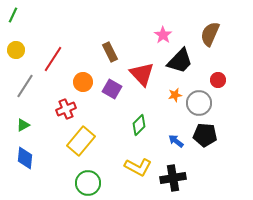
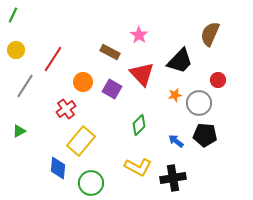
pink star: moved 24 px left
brown rectangle: rotated 36 degrees counterclockwise
red cross: rotated 12 degrees counterclockwise
green triangle: moved 4 px left, 6 px down
blue diamond: moved 33 px right, 10 px down
green circle: moved 3 px right
